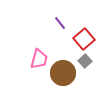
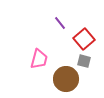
gray square: moved 1 px left; rotated 32 degrees counterclockwise
brown circle: moved 3 px right, 6 px down
